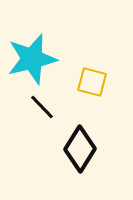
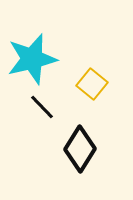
yellow square: moved 2 px down; rotated 24 degrees clockwise
